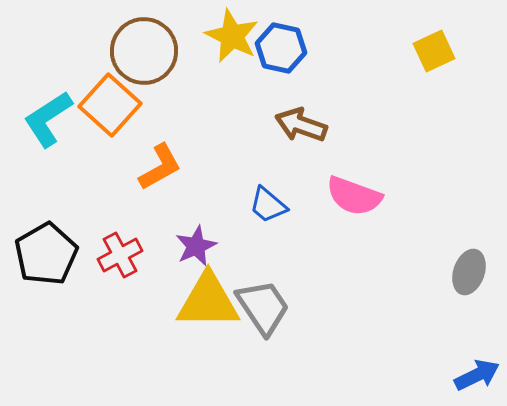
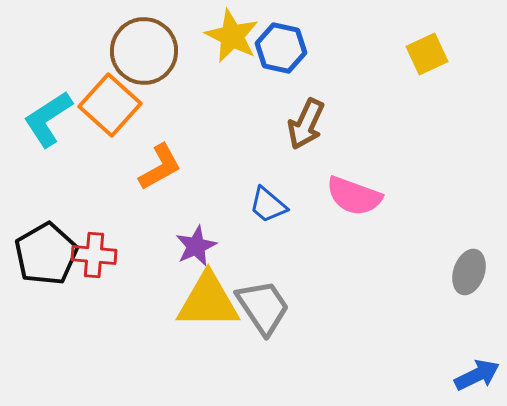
yellow square: moved 7 px left, 3 px down
brown arrow: moved 5 px right, 1 px up; rotated 84 degrees counterclockwise
red cross: moved 26 px left; rotated 33 degrees clockwise
